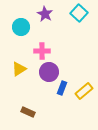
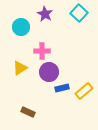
yellow triangle: moved 1 px right, 1 px up
blue rectangle: rotated 56 degrees clockwise
